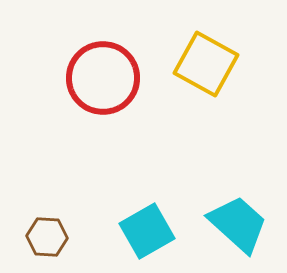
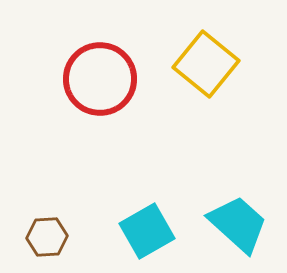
yellow square: rotated 10 degrees clockwise
red circle: moved 3 px left, 1 px down
brown hexagon: rotated 6 degrees counterclockwise
